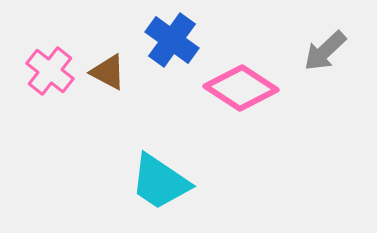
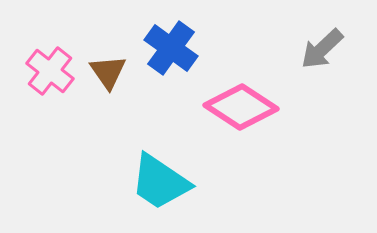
blue cross: moved 1 px left, 8 px down
gray arrow: moved 3 px left, 2 px up
brown triangle: rotated 27 degrees clockwise
pink diamond: moved 19 px down
